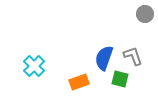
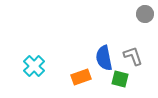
blue semicircle: rotated 30 degrees counterclockwise
orange rectangle: moved 2 px right, 5 px up
